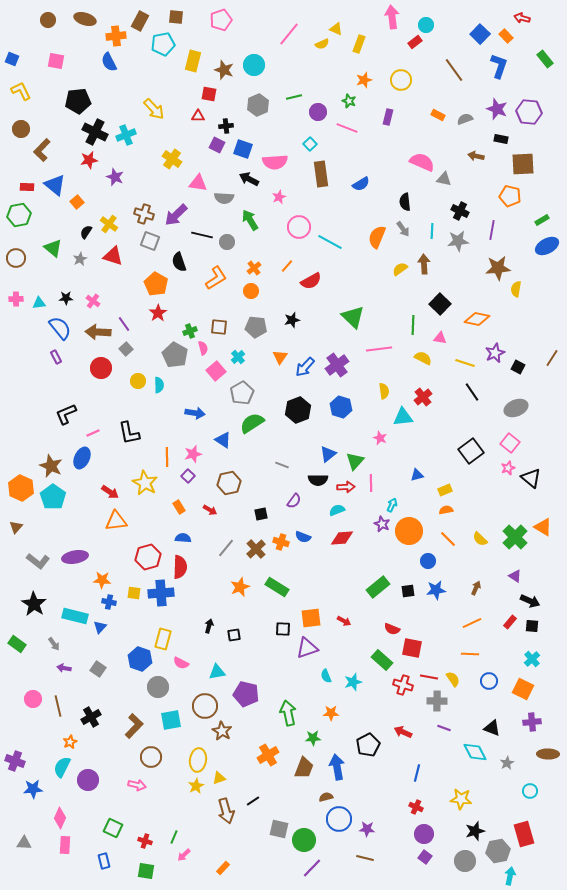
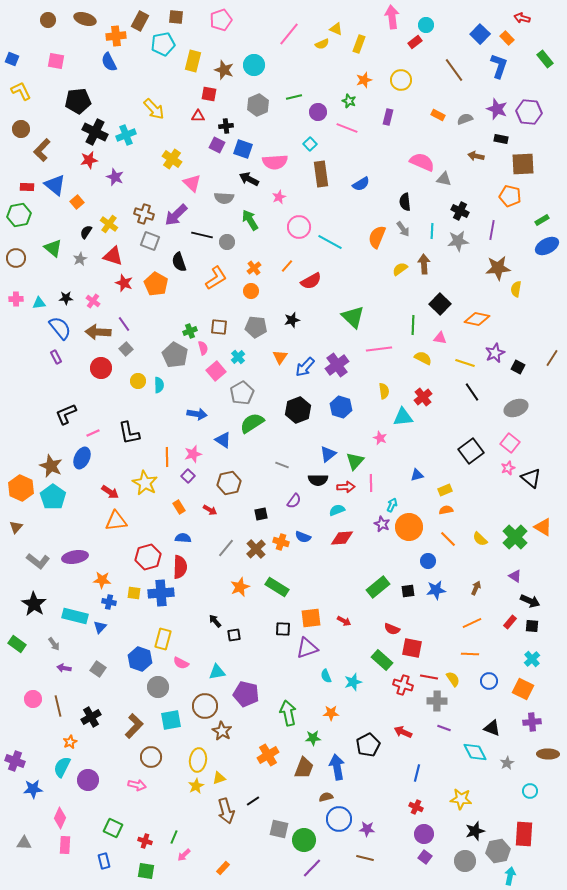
orange rectangle at (506, 36): moved 1 px right, 2 px down
pink triangle at (198, 183): moved 6 px left; rotated 36 degrees clockwise
red star at (158, 313): moved 34 px left, 30 px up; rotated 18 degrees counterclockwise
blue arrow at (195, 413): moved 2 px right, 1 px down
orange circle at (409, 531): moved 4 px up
black arrow at (209, 626): moved 6 px right, 5 px up; rotated 56 degrees counterclockwise
red rectangle at (524, 834): rotated 20 degrees clockwise
